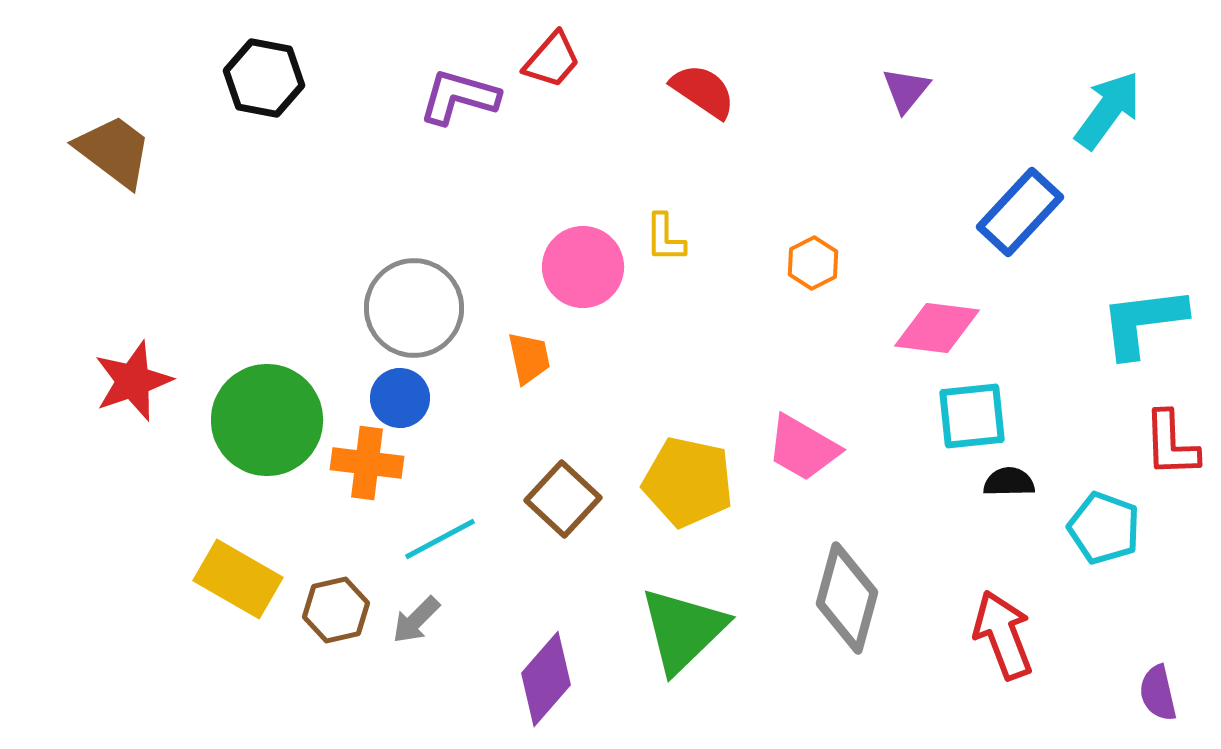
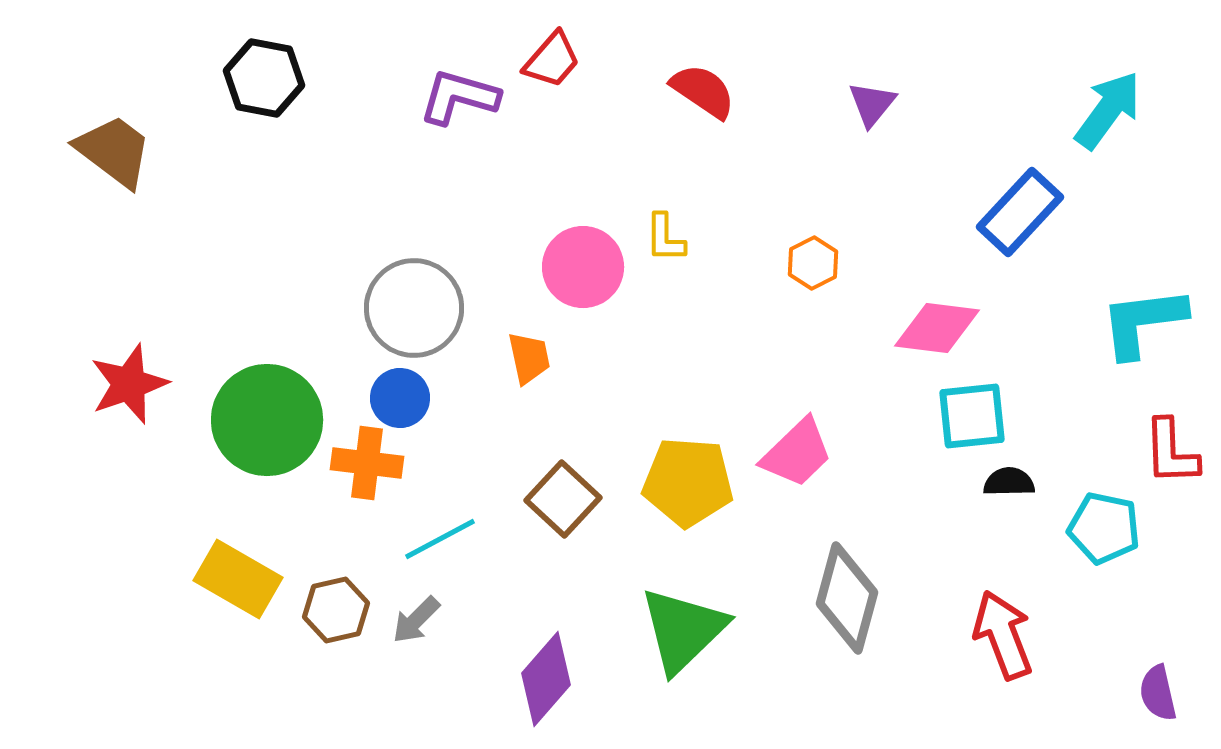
purple triangle: moved 34 px left, 14 px down
red star: moved 4 px left, 3 px down
red L-shape: moved 8 px down
pink trapezoid: moved 6 px left, 5 px down; rotated 74 degrees counterclockwise
yellow pentagon: rotated 8 degrees counterclockwise
cyan pentagon: rotated 8 degrees counterclockwise
